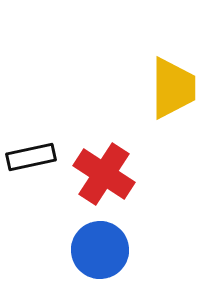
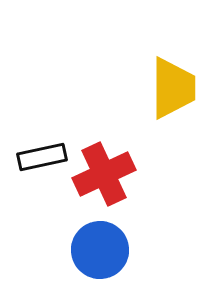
black rectangle: moved 11 px right
red cross: rotated 32 degrees clockwise
